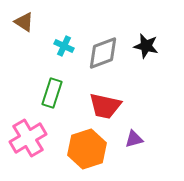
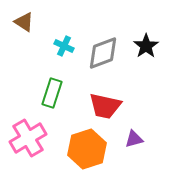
black star: rotated 25 degrees clockwise
